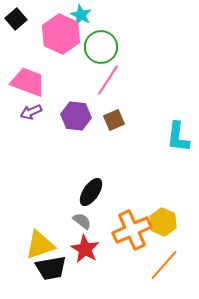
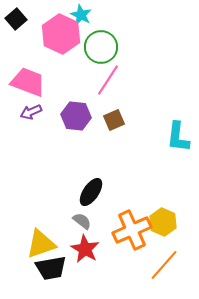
yellow triangle: moved 1 px right, 1 px up
